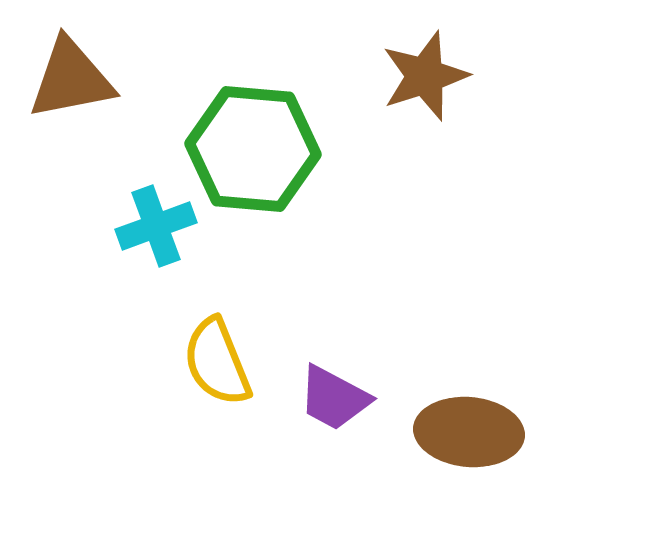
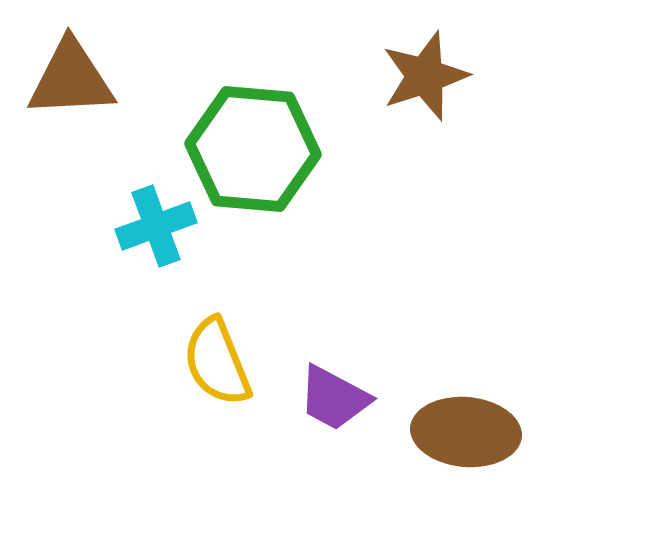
brown triangle: rotated 8 degrees clockwise
brown ellipse: moved 3 px left
